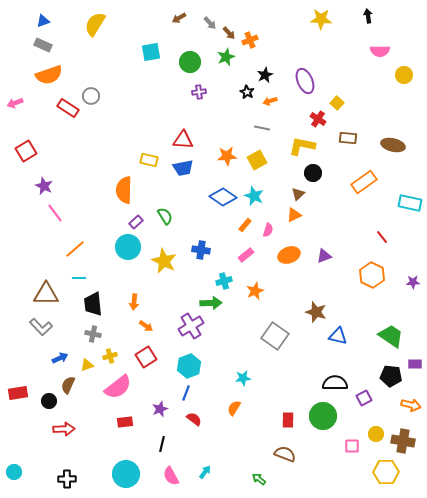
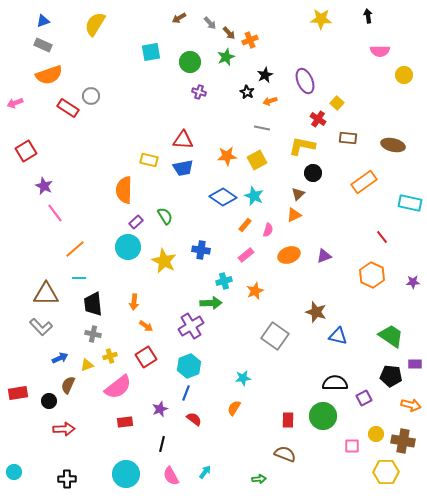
purple cross at (199, 92): rotated 24 degrees clockwise
green arrow at (259, 479): rotated 136 degrees clockwise
